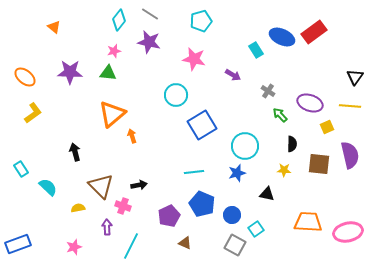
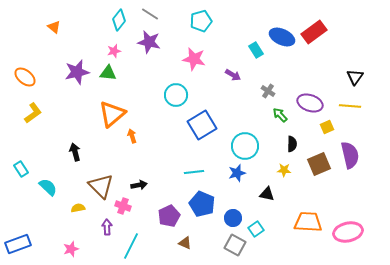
purple star at (70, 72): moved 7 px right; rotated 15 degrees counterclockwise
brown square at (319, 164): rotated 30 degrees counterclockwise
blue circle at (232, 215): moved 1 px right, 3 px down
pink star at (74, 247): moved 3 px left, 2 px down
